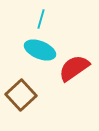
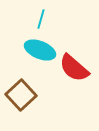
red semicircle: rotated 104 degrees counterclockwise
